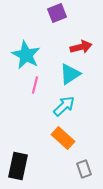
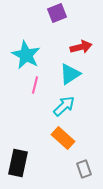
black rectangle: moved 3 px up
